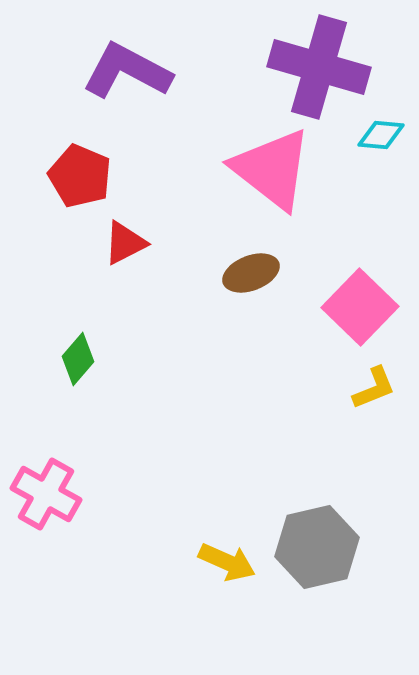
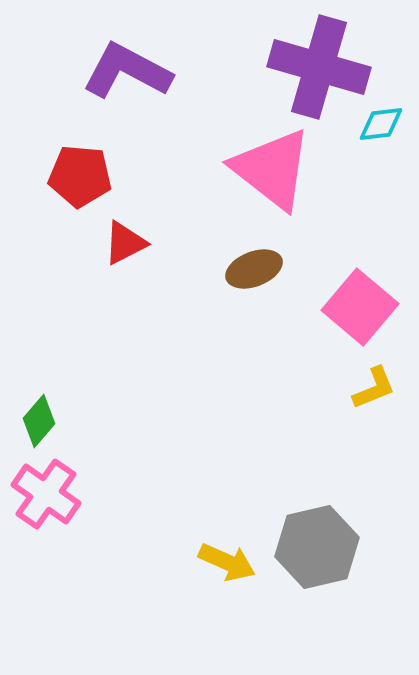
cyan diamond: moved 11 px up; rotated 12 degrees counterclockwise
red pentagon: rotated 18 degrees counterclockwise
brown ellipse: moved 3 px right, 4 px up
pink square: rotated 4 degrees counterclockwise
green diamond: moved 39 px left, 62 px down
pink cross: rotated 6 degrees clockwise
